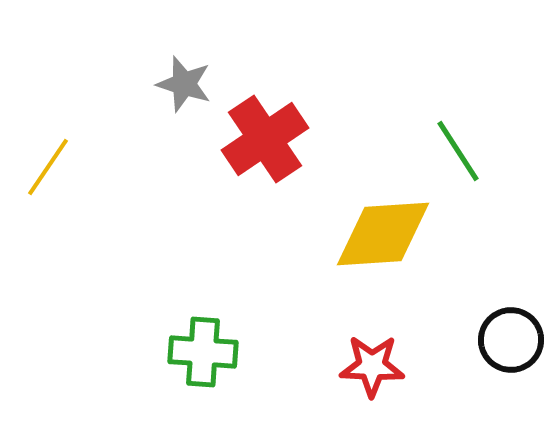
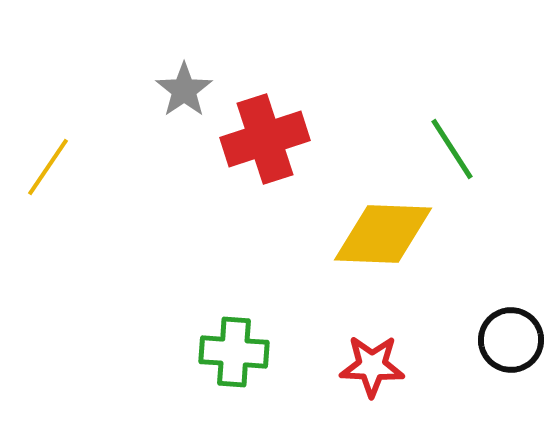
gray star: moved 6 px down; rotated 20 degrees clockwise
red cross: rotated 16 degrees clockwise
green line: moved 6 px left, 2 px up
yellow diamond: rotated 6 degrees clockwise
green cross: moved 31 px right
